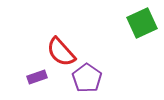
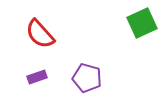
red semicircle: moved 21 px left, 18 px up
purple pentagon: rotated 20 degrees counterclockwise
